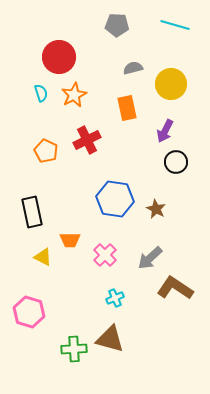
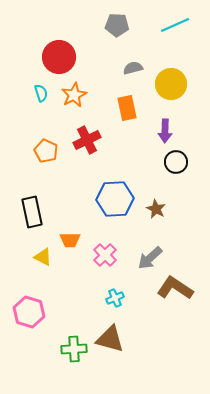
cyan line: rotated 40 degrees counterclockwise
purple arrow: rotated 25 degrees counterclockwise
blue hexagon: rotated 12 degrees counterclockwise
